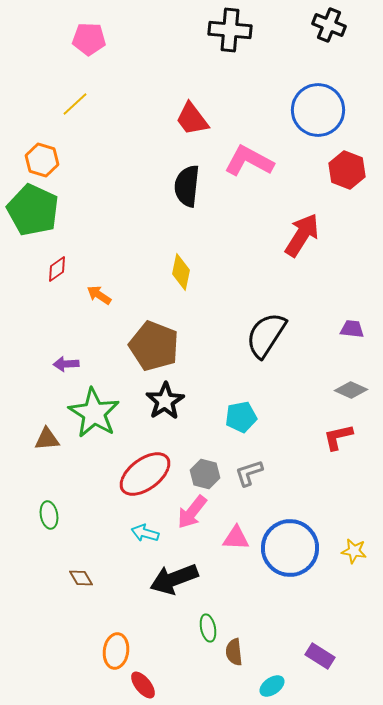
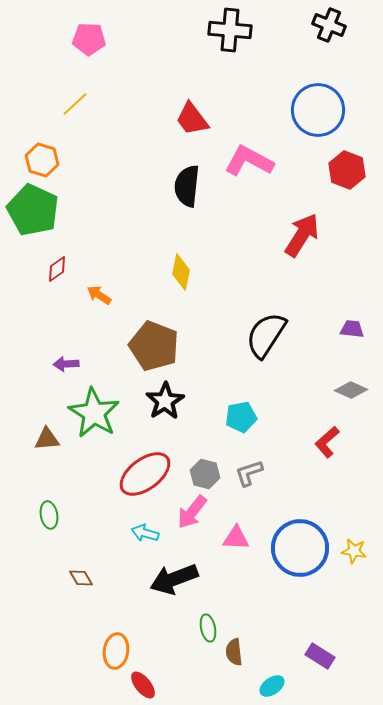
red L-shape at (338, 437): moved 11 px left, 5 px down; rotated 28 degrees counterclockwise
blue circle at (290, 548): moved 10 px right
